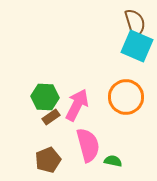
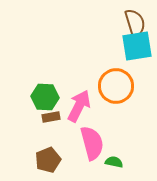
cyan square: rotated 32 degrees counterclockwise
orange circle: moved 10 px left, 11 px up
pink arrow: moved 2 px right, 1 px down
brown rectangle: rotated 24 degrees clockwise
pink semicircle: moved 4 px right, 2 px up
green semicircle: moved 1 px right, 1 px down
